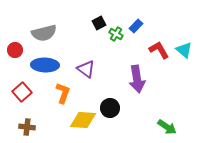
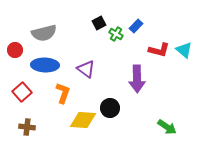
red L-shape: rotated 135 degrees clockwise
purple arrow: rotated 8 degrees clockwise
